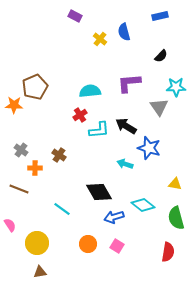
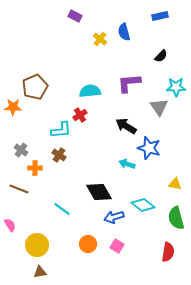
orange star: moved 1 px left, 2 px down
cyan L-shape: moved 38 px left
cyan arrow: moved 2 px right
yellow circle: moved 2 px down
